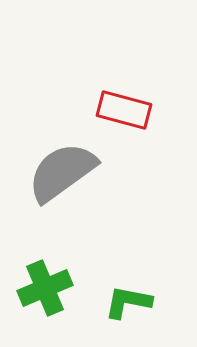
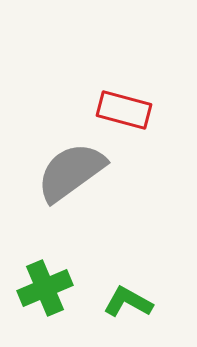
gray semicircle: moved 9 px right
green L-shape: rotated 18 degrees clockwise
